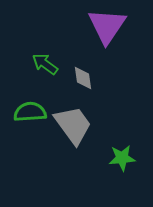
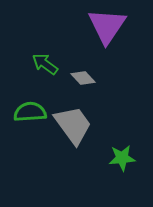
gray diamond: rotated 35 degrees counterclockwise
